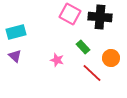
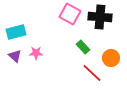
pink star: moved 21 px left, 7 px up; rotated 16 degrees counterclockwise
